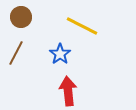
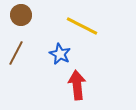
brown circle: moved 2 px up
blue star: rotated 10 degrees counterclockwise
red arrow: moved 9 px right, 6 px up
